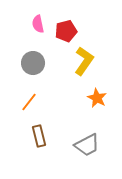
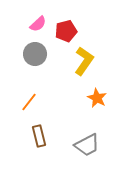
pink semicircle: rotated 120 degrees counterclockwise
gray circle: moved 2 px right, 9 px up
